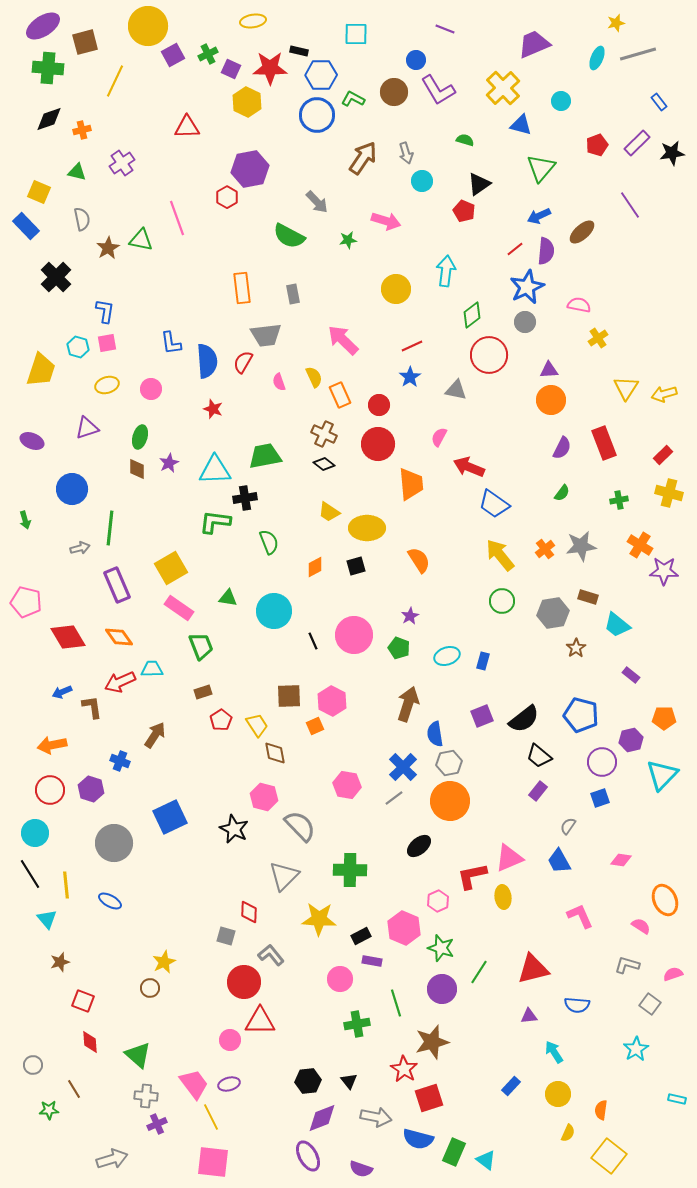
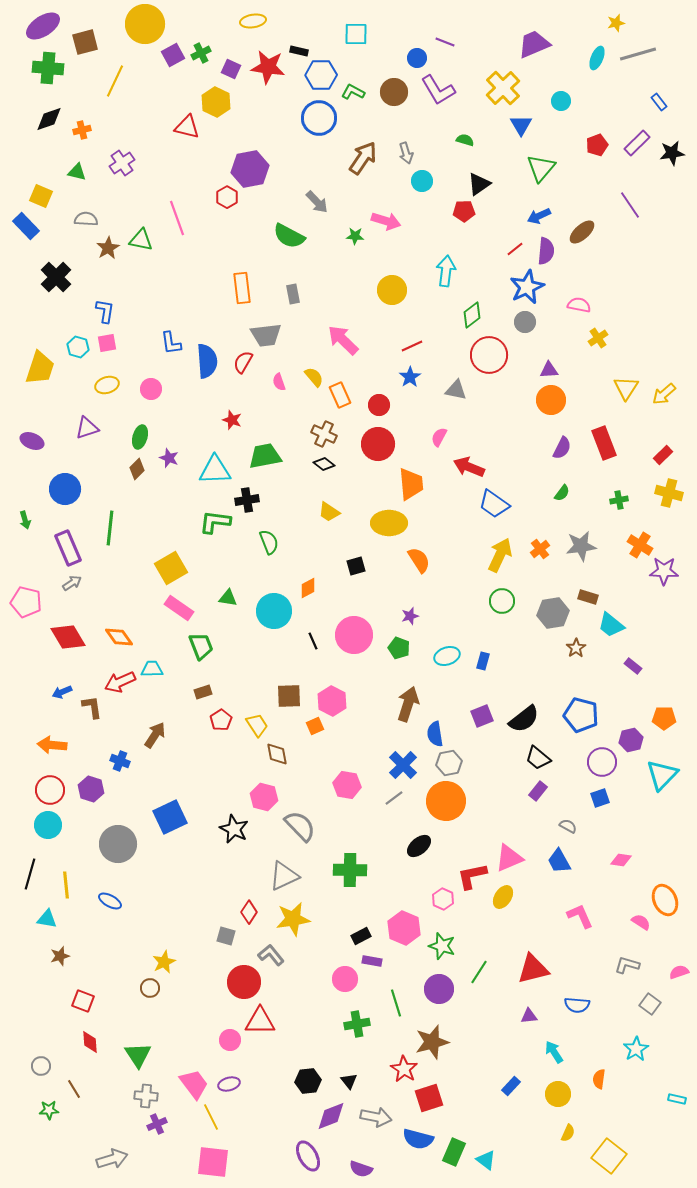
yellow circle at (148, 26): moved 3 px left, 2 px up
purple line at (445, 29): moved 13 px down
green cross at (208, 54): moved 7 px left, 1 px up
blue circle at (416, 60): moved 1 px right, 2 px up
red star at (270, 68): moved 2 px left, 1 px up; rotated 8 degrees clockwise
green L-shape at (353, 99): moved 7 px up
yellow hexagon at (247, 102): moved 31 px left
blue circle at (317, 115): moved 2 px right, 3 px down
blue triangle at (521, 125): rotated 45 degrees clockwise
red triangle at (187, 127): rotated 16 degrees clockwise
yellow square at (39, 192): moved 2 px right, 4 px down
red pentagon at (464, 211): rotated 25 degrees counterclockwise
gray semicircle at (82, 219): moved 4 px right; rotated 75 degrees counterclockwise
green star at (348, 240): moved 7 px right, 4 px up; rotated 12 degrees clockwise
yellow circle at (396, 289): moved 4 px left, 1 px down
yellow trapezoid at (41, 370): moved 1 px left, 2 px up
yellow semicircle at (314, 377): rotated 15 degrees counterclockwise
yellow arrow at (664, 394): rotated 25 degrees counterclockwise
red star at (213, 409): moved 19 px right, 11 px down
purple star at (169, 463): moved 5 px up; rotated 24 degrees counterclockwise
brown diamond at (137, 469): rotated 45 degrees clockwise
blue circle at (72, 489): moved 7 px left
black cross at (245, 498): moved 2 px right, 2 px down
yellow ellipse at (367, 528): moved 22 px right, 5 px up
gray arrow at (80, 548): moved 8 px left, 35 px down; rotated 18 degrees counterclockwise
orange cross at (545, 549): moved 5 px left
yellow arrow at (500, 555): rotated 64 degrees clockwise
orange diamond at (315, 567): moved 7 px left, 21 px down
purple rectangle at (117, 585): moved 49 px left, 37 px up
purple star at (410, 616): rotated 12 degrees clockwise
cyan trapezoid at (617, 625): moved 6 px left
purple rectangle at (631, 675): moved 2 px right, 9 px up
orange arrow at (52, 745): rotated 16 degrees clockwise
brown diamond at (275, 753): moved 2 px right, 1 px down
black trapezoid at (539, 756): moved 1 px left, 2 px down
blue cross at (403, 767): moved 2 px up
orange circle at (450, 801): moved 4 px left
gray semicircle at (568, 826): rotated 84 degrees clockwise
cyan circle at (35, 833): moved 13 px right, 8 px up
gray circle at (114, 843): moved 4 px right, 1 px down
black line at (30, 874): rotated 48 degrees clockwise
gray triangle at (284, 876): rotated 20 degrees clockwise
yellow ellipse at (503, 897): rotated 40 degrees clockwise
pink hexagon at (438, 901): moved 5 px right, 2 px up; rotated 10 degrees counterclockwise
red diamond at (249, 912): rotated 30 degrees clockwise
cyan triangle at (47, 919): rotated 40 degrees counterclockwise
yellow star at (319, 919): moved 26 px left; rotated 12 degrees counterclockwise
pink semicircle at (641, 926): moved 4 px up
green star at (441, 948): moved 1 px right, 2 px up
brown star at (60, 962): moved 6 px up
pink semicircle at (673, 974): moved 6 px right, 2 px up
pink circle at (340, 979): moved 5 px right
purple circle at (442, 989): moved 3 px left
green triangle at (138, 1055): rotated 16 degrees clockwise
gray circle at (33, 1065): moved 8 px right, 1 px down
orange semicircle at (601, 1110): moved 2 px left, 31 px up
purple diamond at (322, 1118): moved 9 px right, 2 px up
